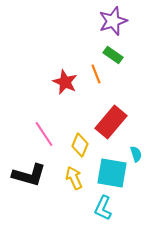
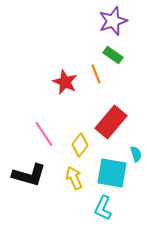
yellow diamond: rotated 15 degrees clockwise
